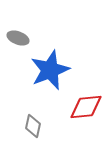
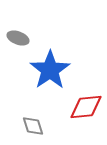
blue star: rotated 12 degrees counterclockwise
gray diamond: rotated 30 degrees counterclockwise
